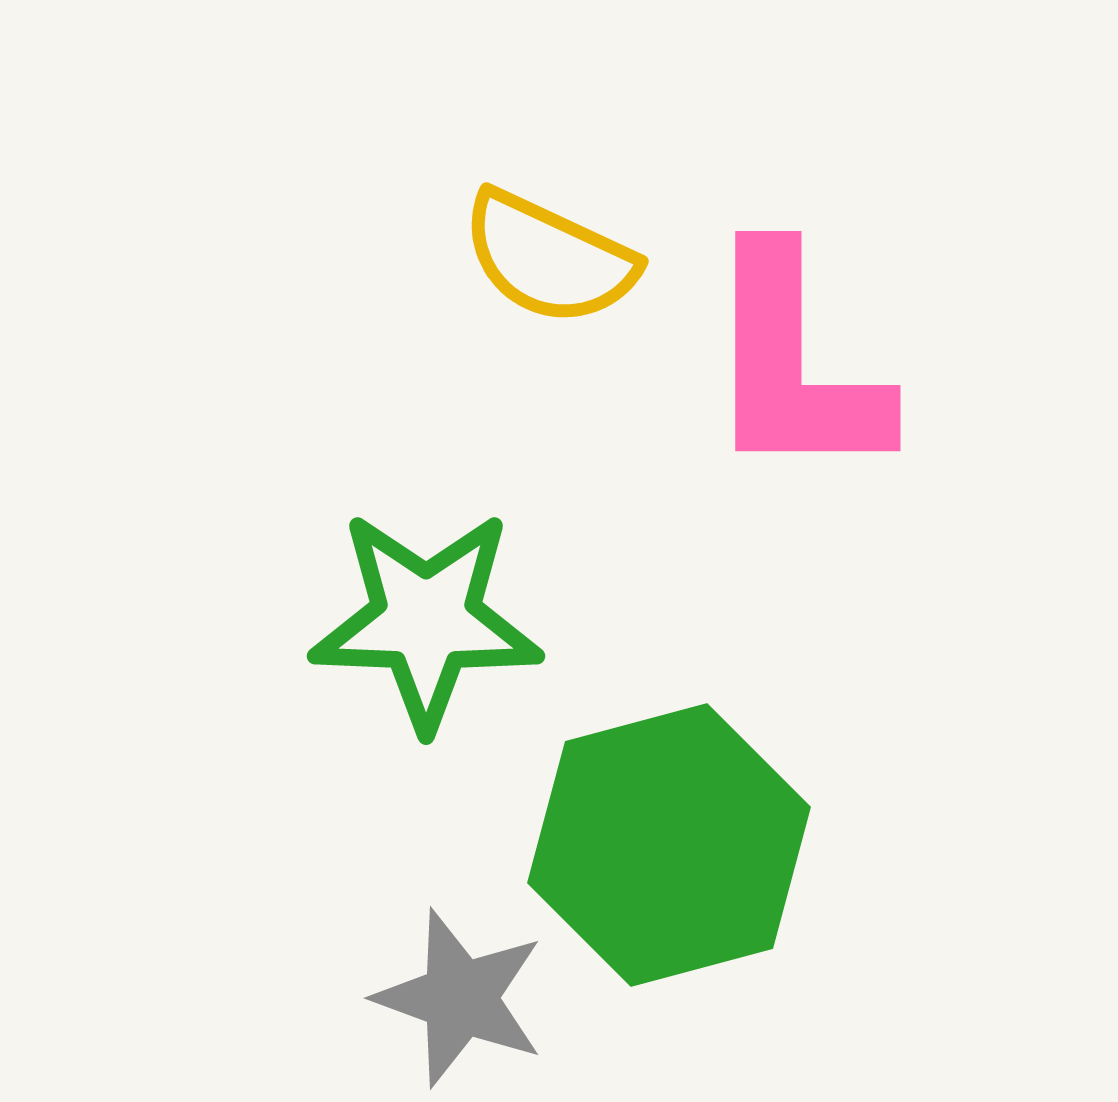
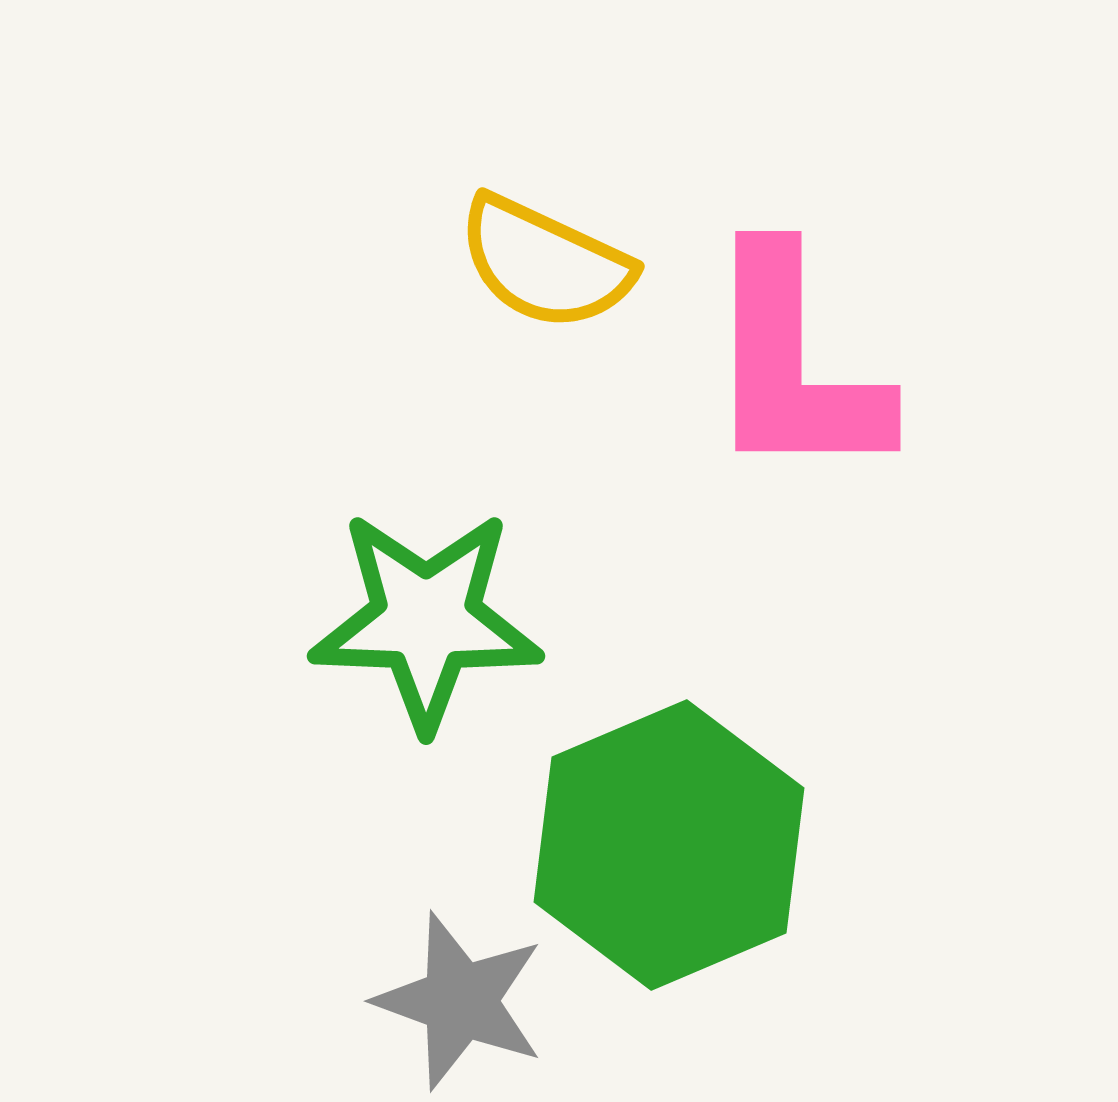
yellow semicircle: moved 4 px left, 5 px down
green hexagon: rotated 8 degrees counterclockwise
gray star: moved 3 px down
